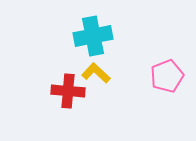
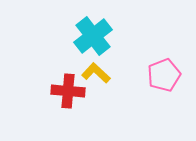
cyan cross: rotated 27 degrees counterclockwise
pink pentagon: moved 3 px left, 1 px up
